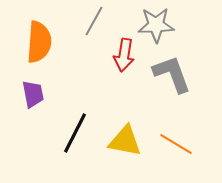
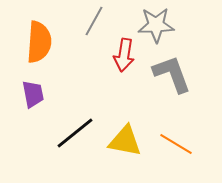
black line: rotated 24 degrees clockwise
